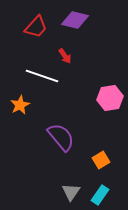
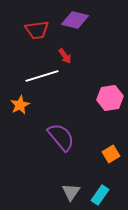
red trapezoid: moved 1 px right, 3 px down; rotated 40 degrees clockwise
white line: rotated 36 degrees counterclockwise
orange square: moved 10 px right, 6 px up
